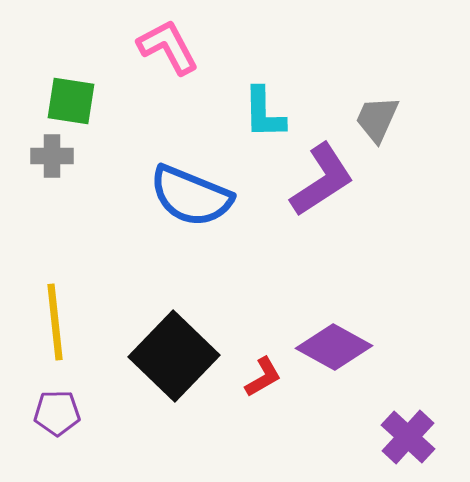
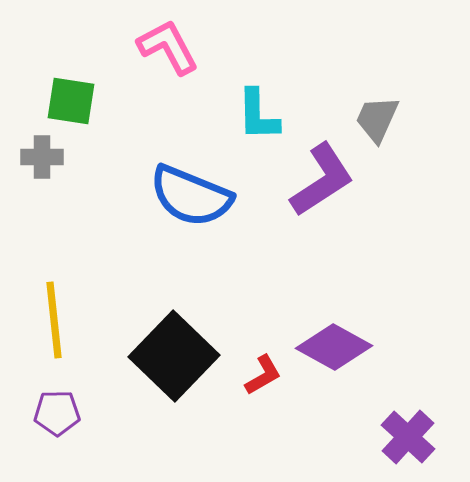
cyan L-shape: moved 6 px left, 2 px down
gray cross: moved 10 px left, 1 px down
yellow line: moved 1 px left, 2 px up
red L-shape: moved 2 px up
